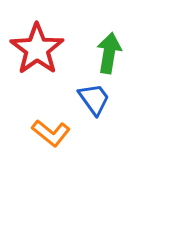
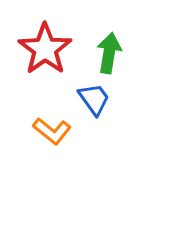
red star: moved 8 px right
orange L-shape: moved 1 px right, 2 px up
